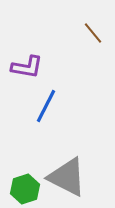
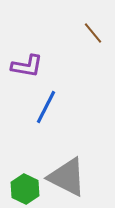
purple L-shape: moved 1 px up
blue line: moved 1 px down
green hexagon: rotated 16 degrees counterclockwise
